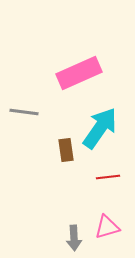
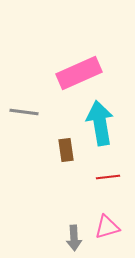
cyan arrow: moved 5 px up; rotated 45 degrees counterclockwise
